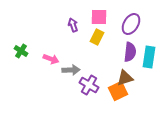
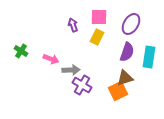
purple semicircle: moved 3 px left; rotated 12 degrees clockwise
purple cross: moved 7 px left
